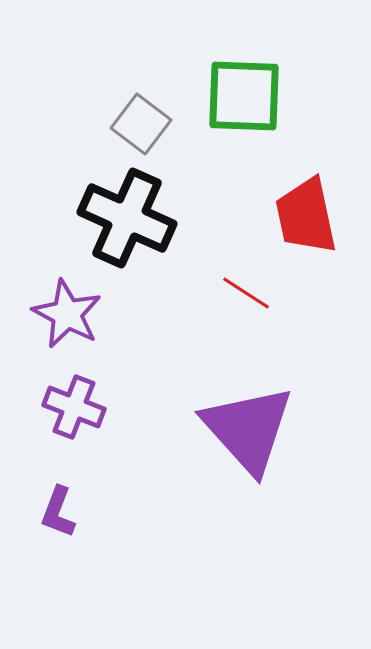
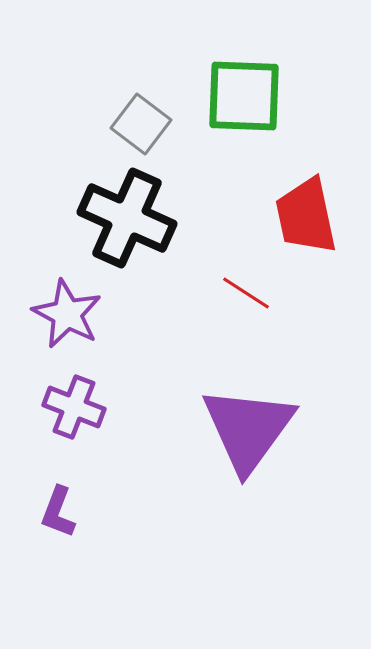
purple triangle: rotated 18 degrees clockwise
